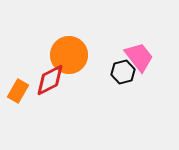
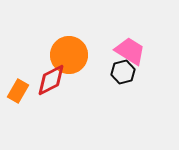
pink trapezoid: moved 9 px left, 6 px up; rotated 20 degrees counterclockwise
red diamond: moved 1 px right
